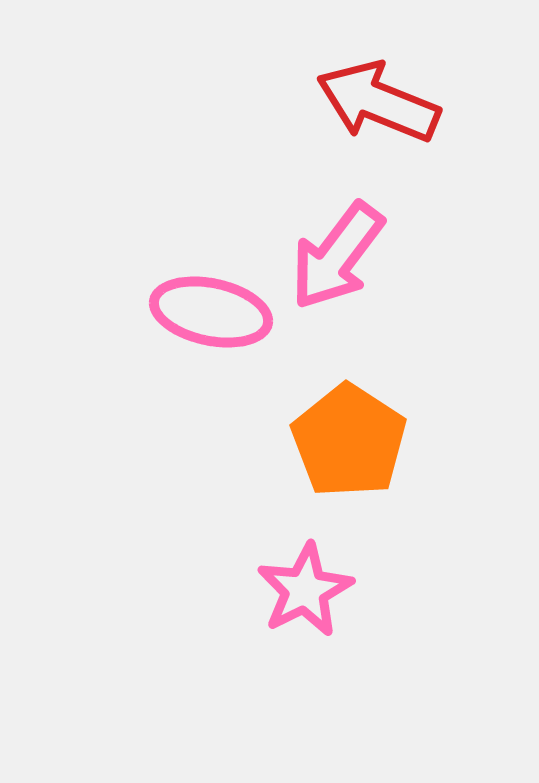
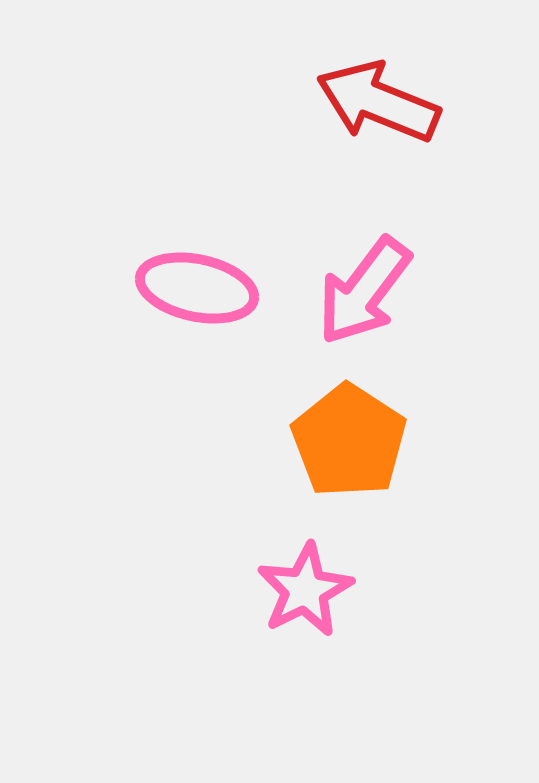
pink arrow: moved 27 px right, 35 px down
pink ellipse: moved 14 px left, 24 px up
